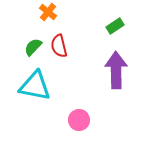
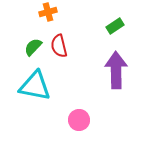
orange cross: rotated 36 degrees clockwise
